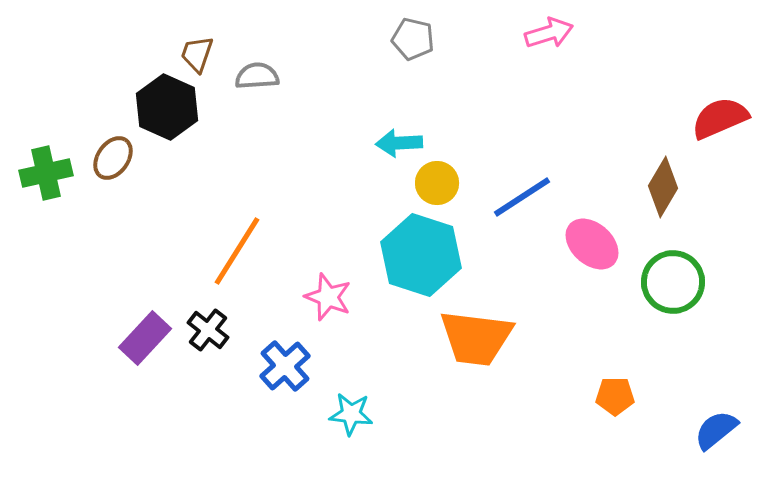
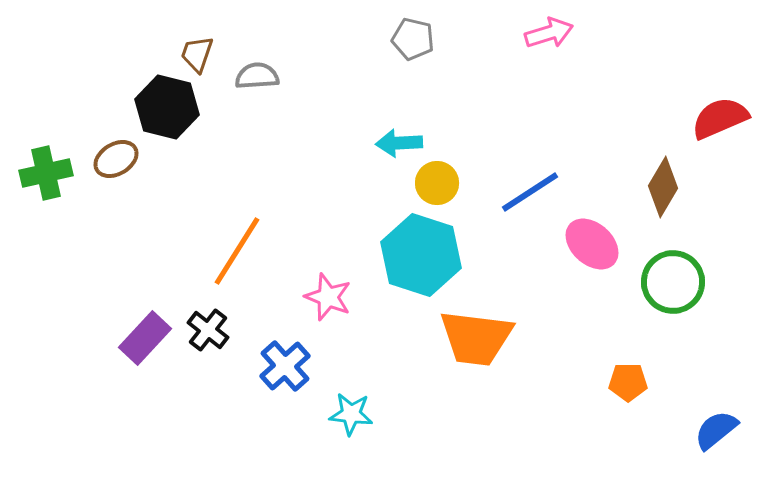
black hexagon: rotated 10 degrees counterclockwise
brown ellipse: moved 3 px right, 1 px down; rotated 24 degrees clockwise
blue line: moved 8 px right, 5 px up
orange pentagon: moved 13 px right, 14 px up
